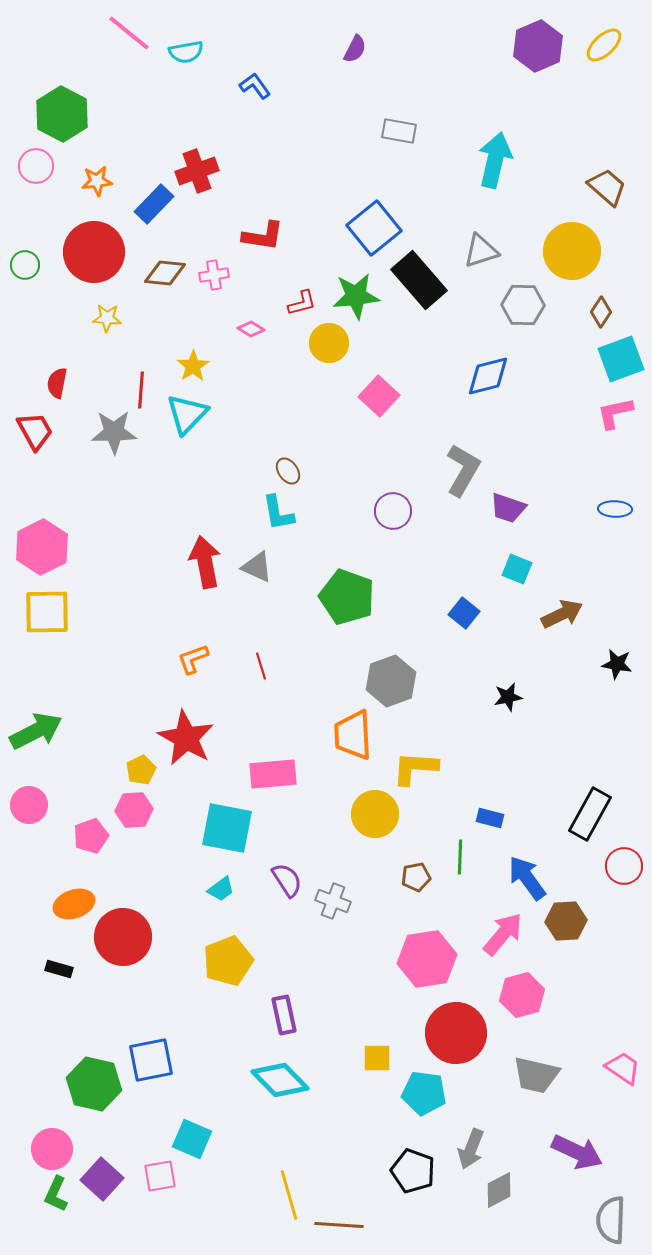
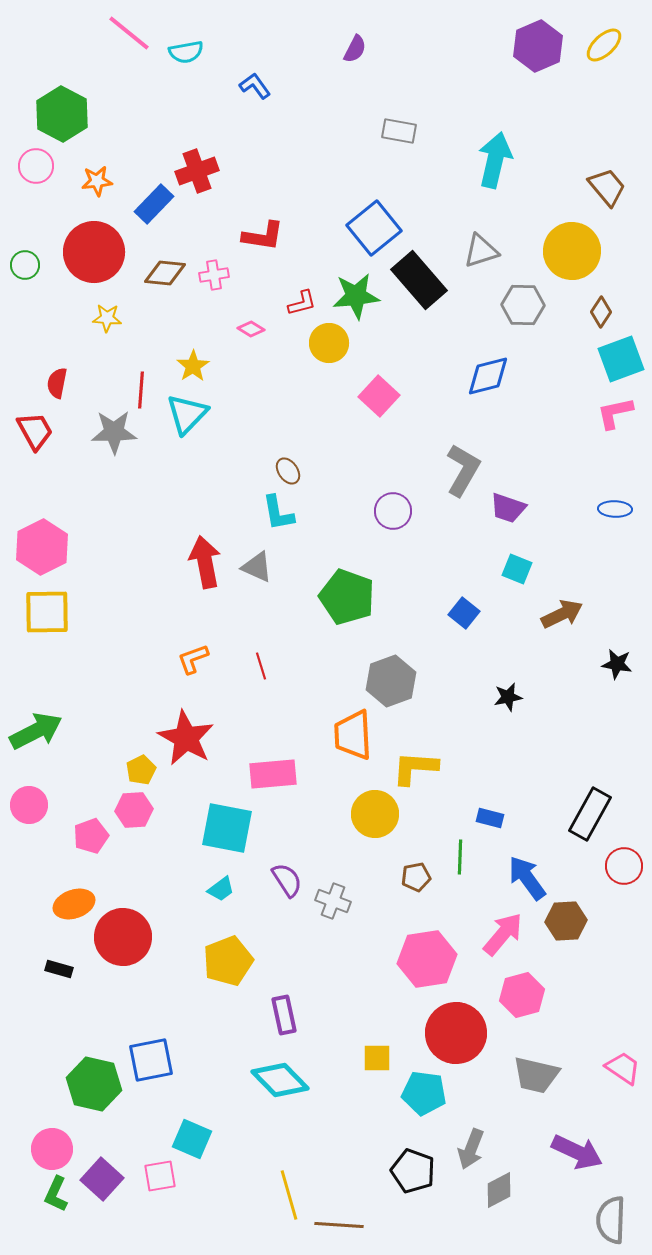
brown trapezoid at (607, 187): rotated 9 degrees clockwise
